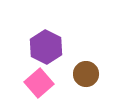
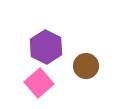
brown circle: moved 8 px up
